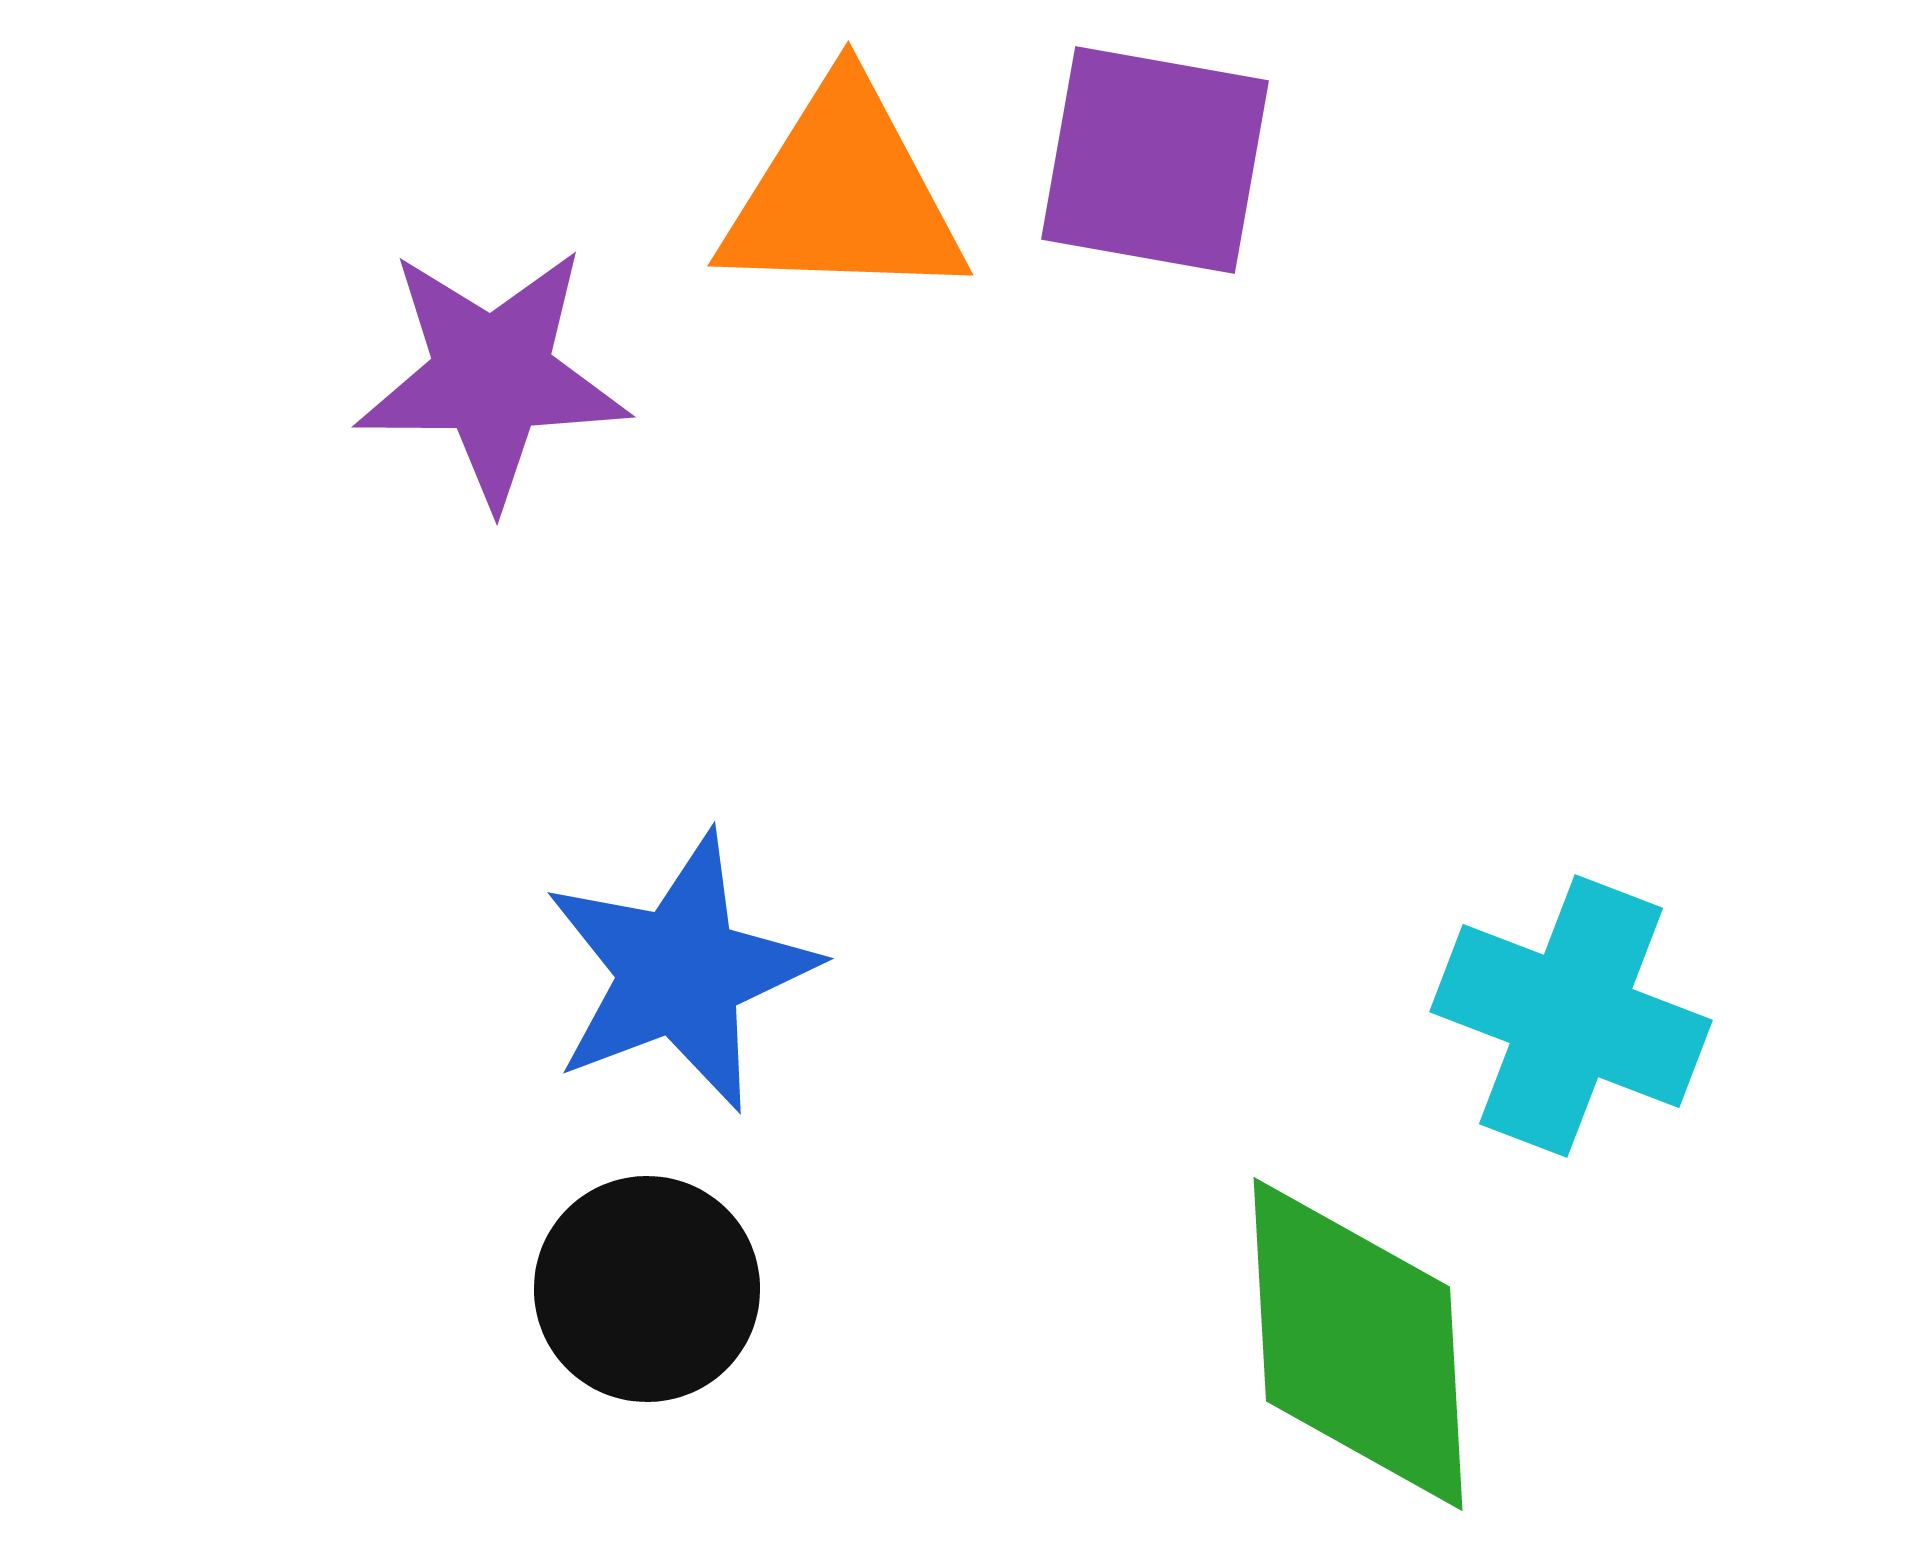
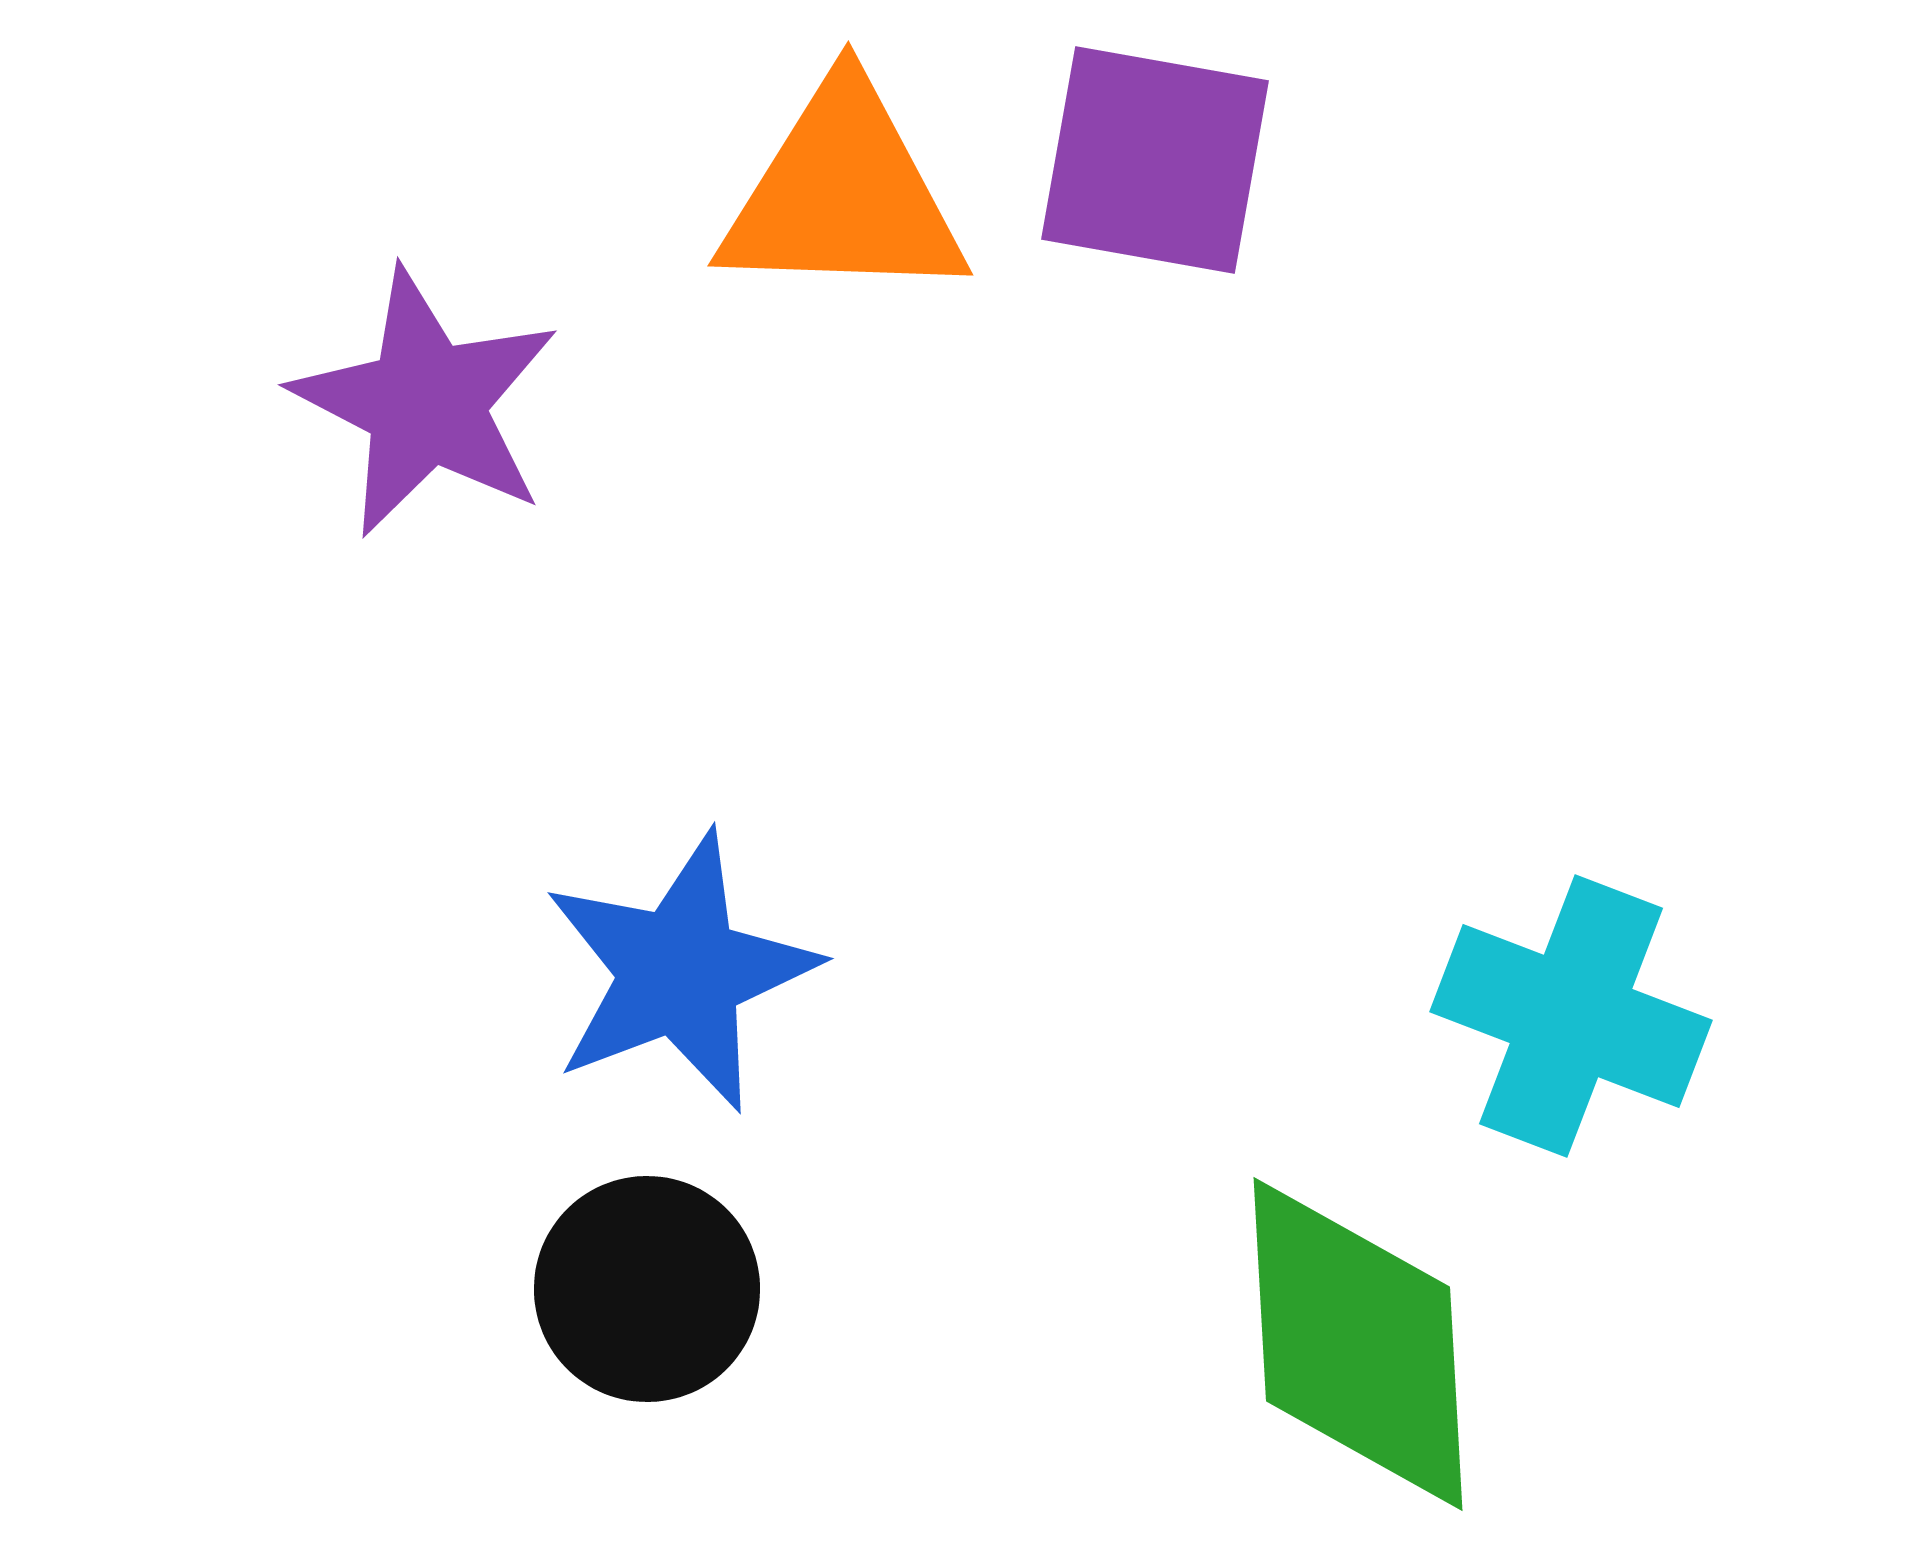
purple star: moved 66 px left, 27 px down; rotated 27 degrees clockwise
